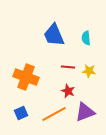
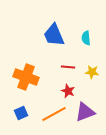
yellow star: moved 3 px right, 1 px down
